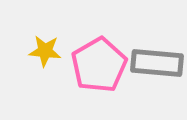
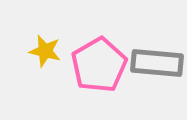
yellow star: rotated 8 degrees clockwise
